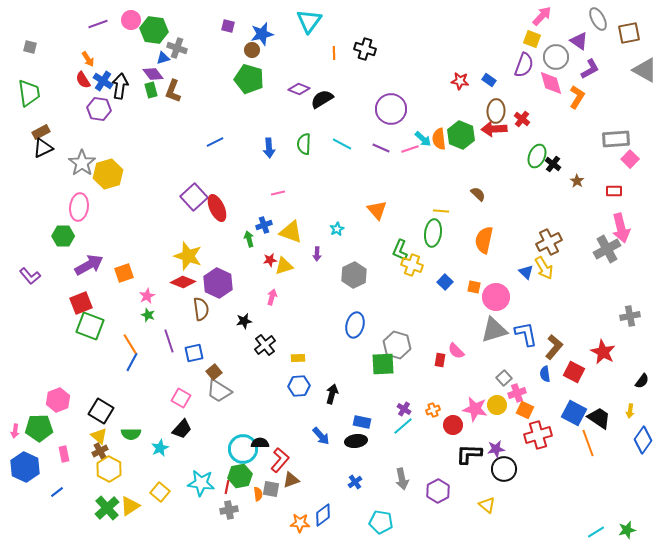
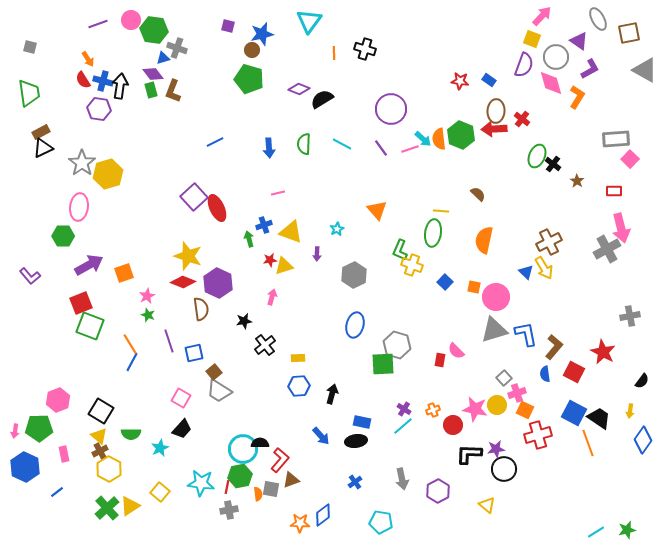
blue cross at (103, 81): rotated 18 degrees counterclockwise
purple line at (381, 148): rotated 30 degrees clockwise
